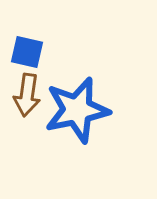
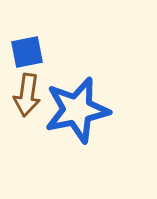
blue square: rotated 24 degrees counterclockwise
